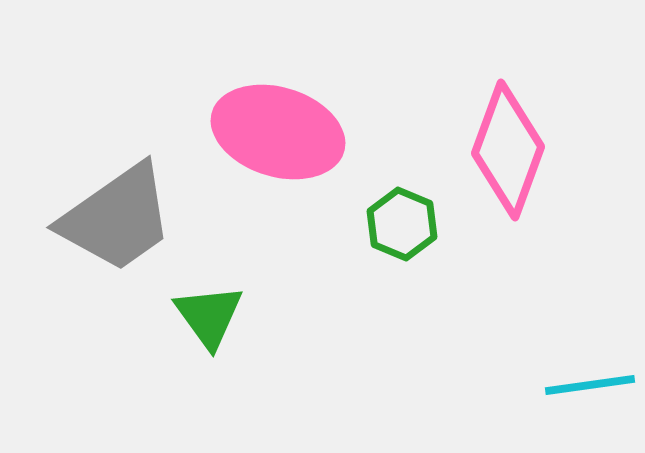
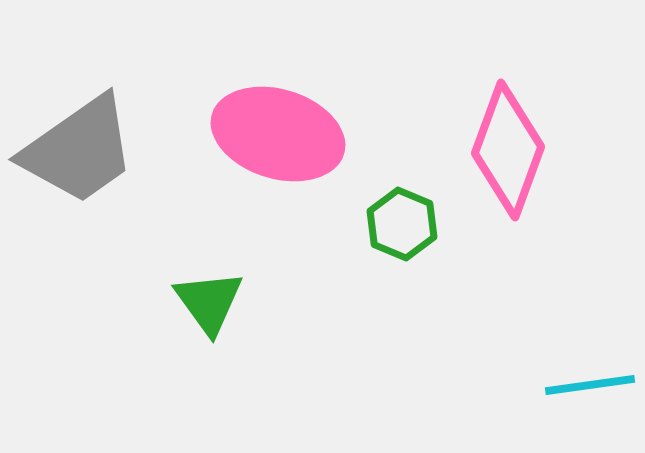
pink ellipse: moved 2 px down
gray trapezoid: moved 38 px left, 68 px up
green triangle: moved 14 px up
